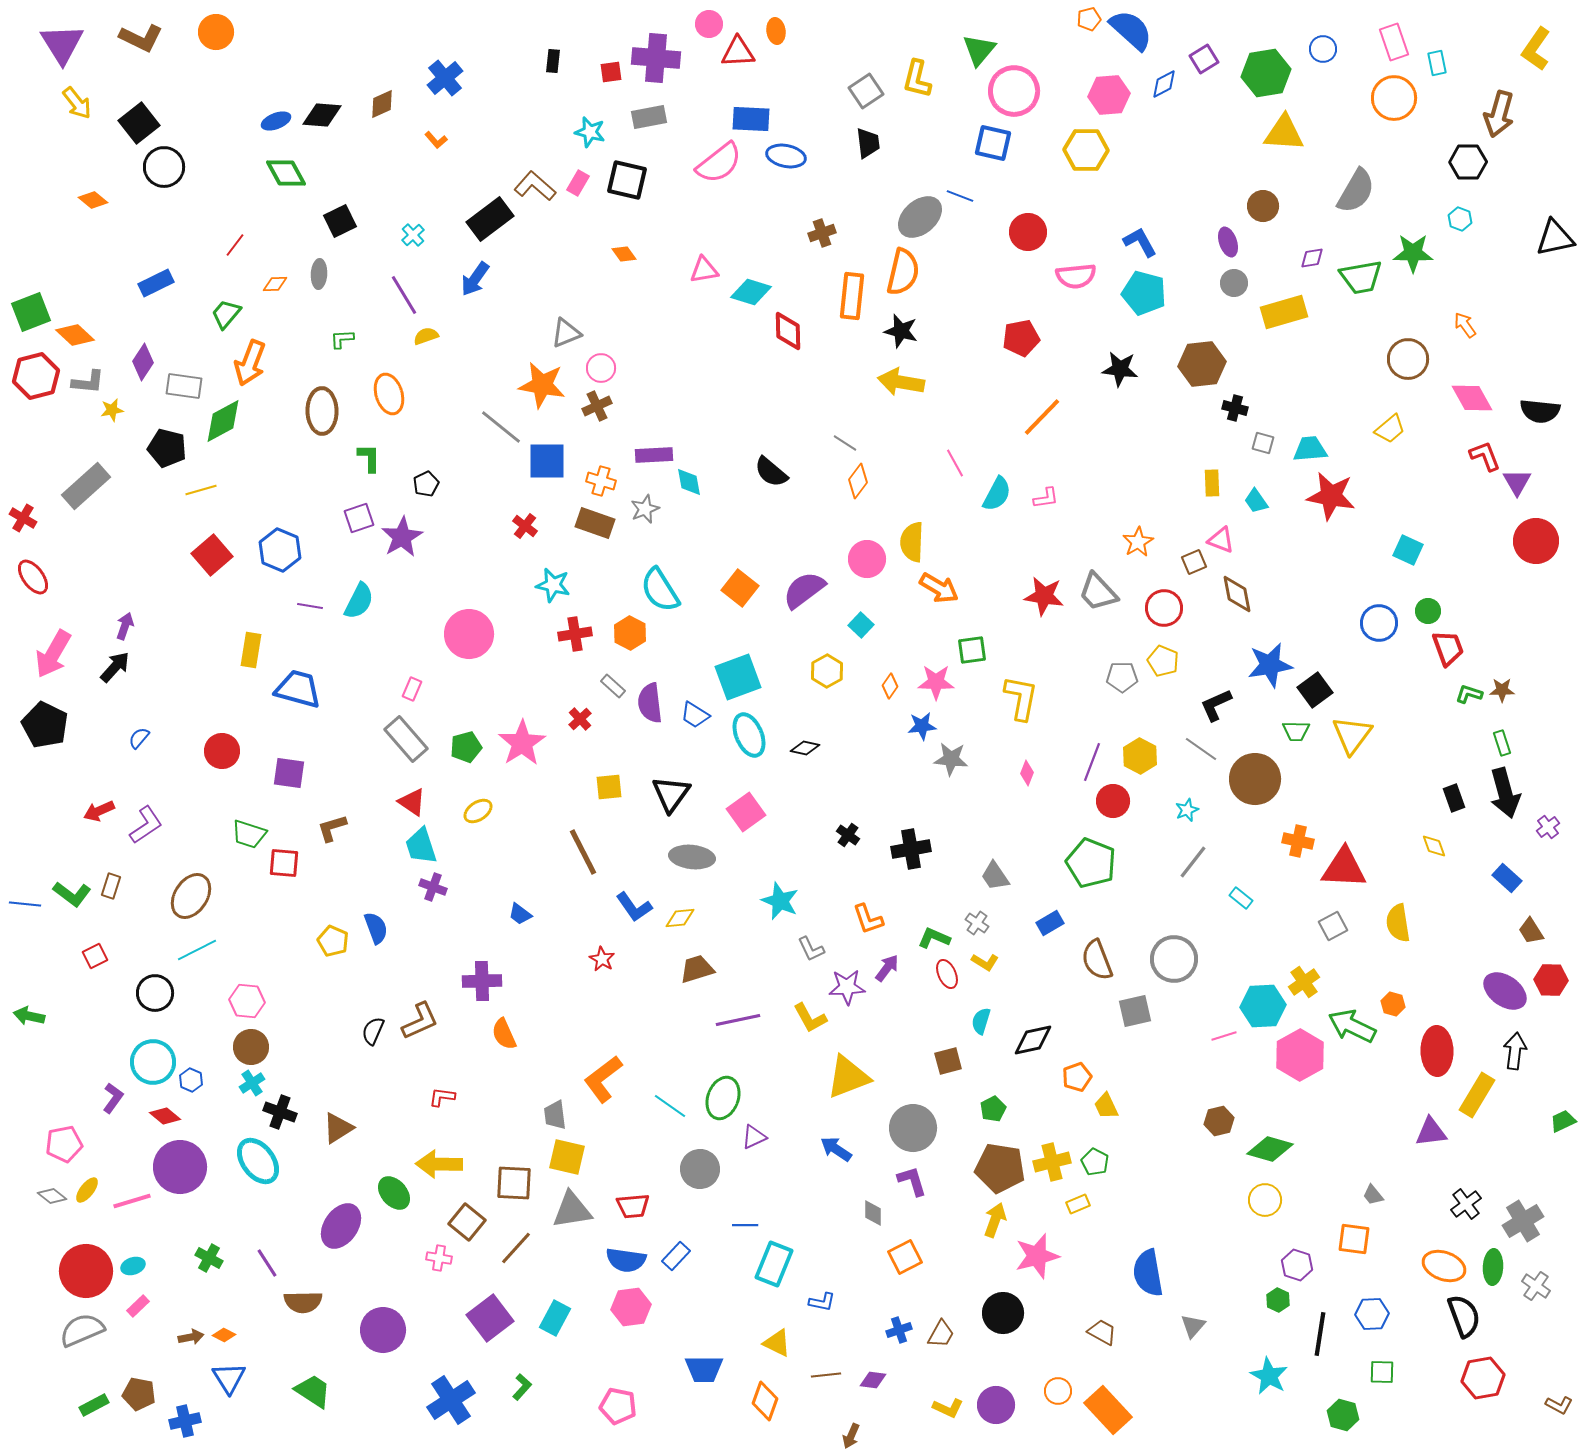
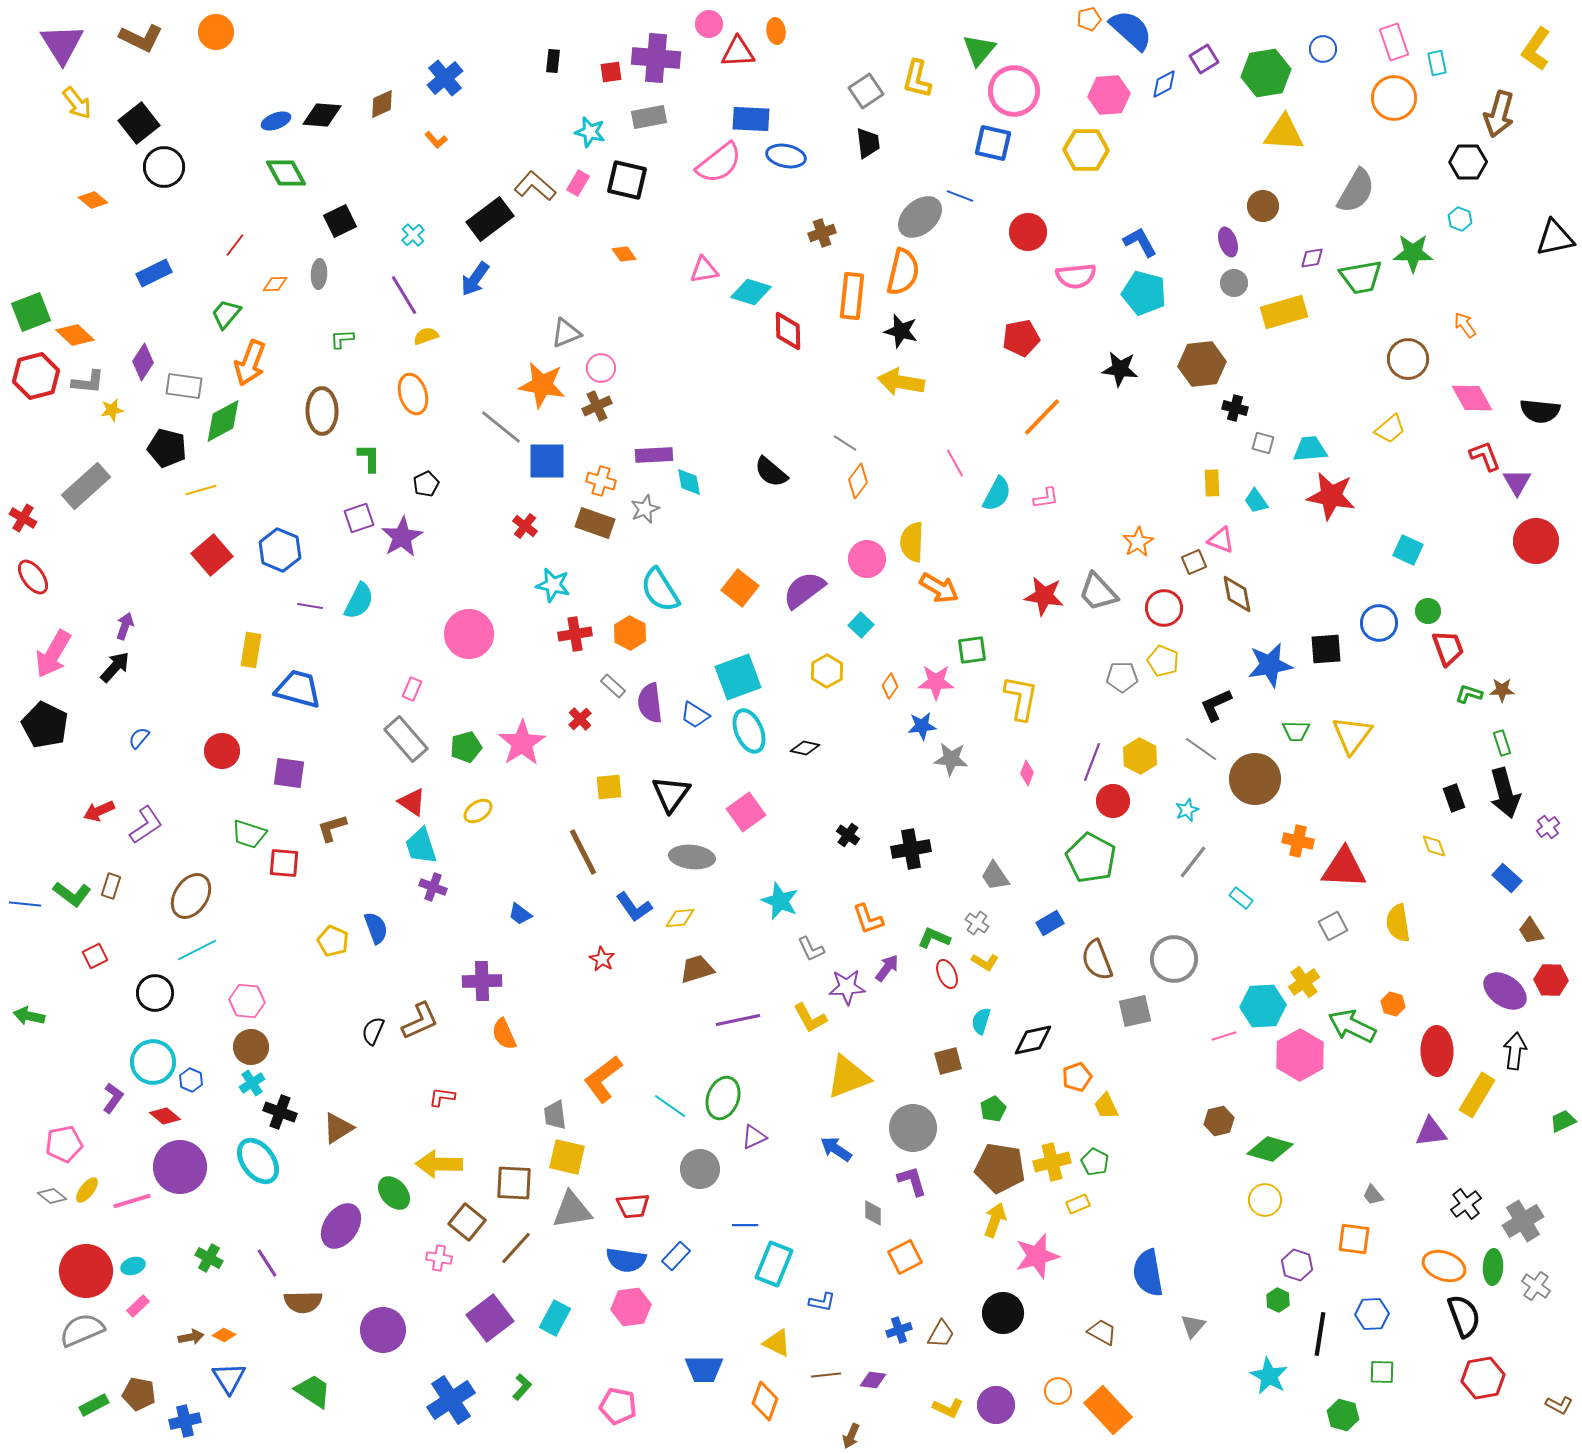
blue rectangle at (156, 283): moved 2 px left, 10 px up
orange ellipse at (389, 394): moved 24 px right
black square at (1315, 690): moved 11 px right, 41 px up; rotated 32 degrees clockwise
cyan ellipse at (749, 735): moved 4 px up
green pentagon at (1091, 863): moved 5 px up; rotated 6 degrees clockwise
